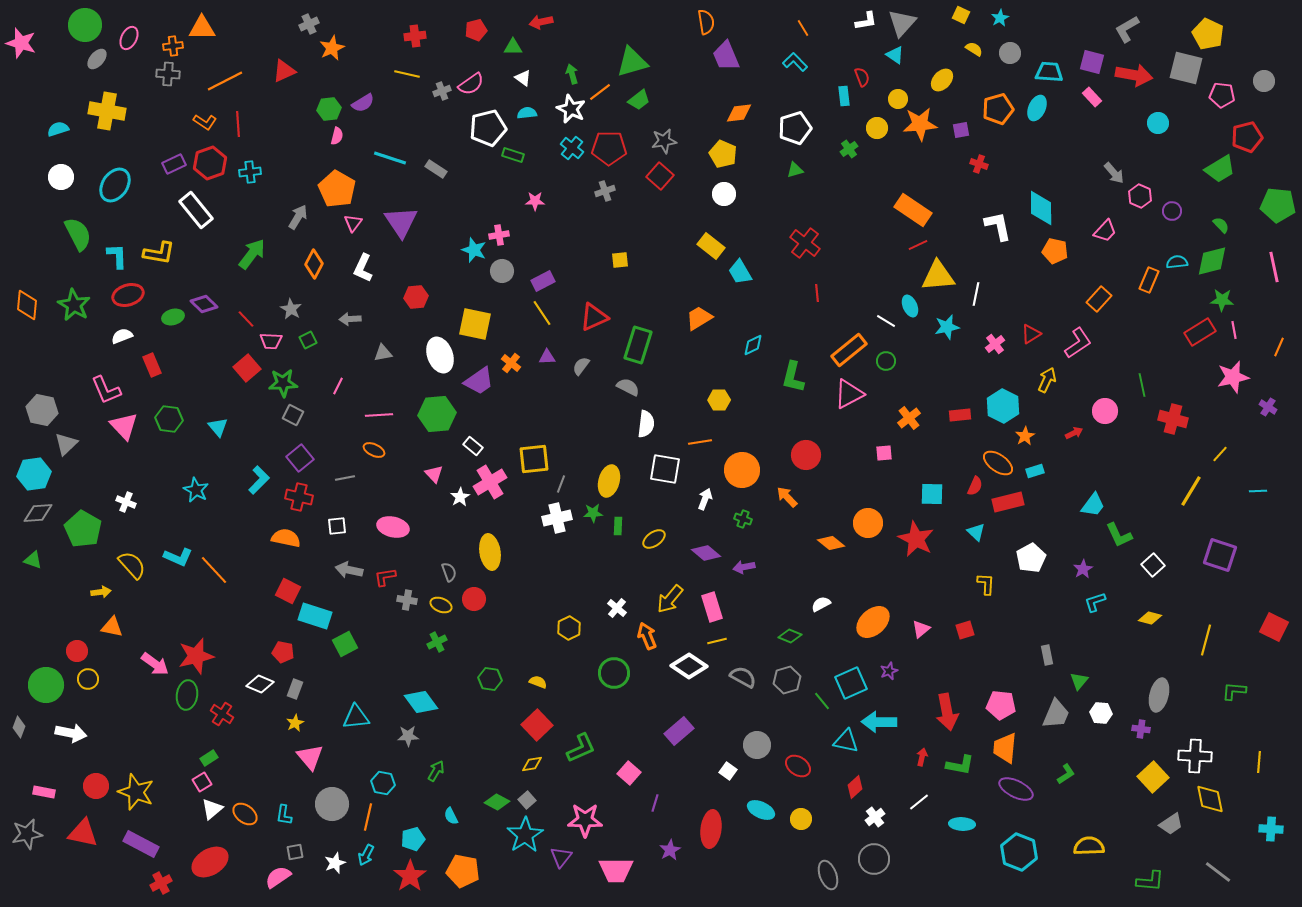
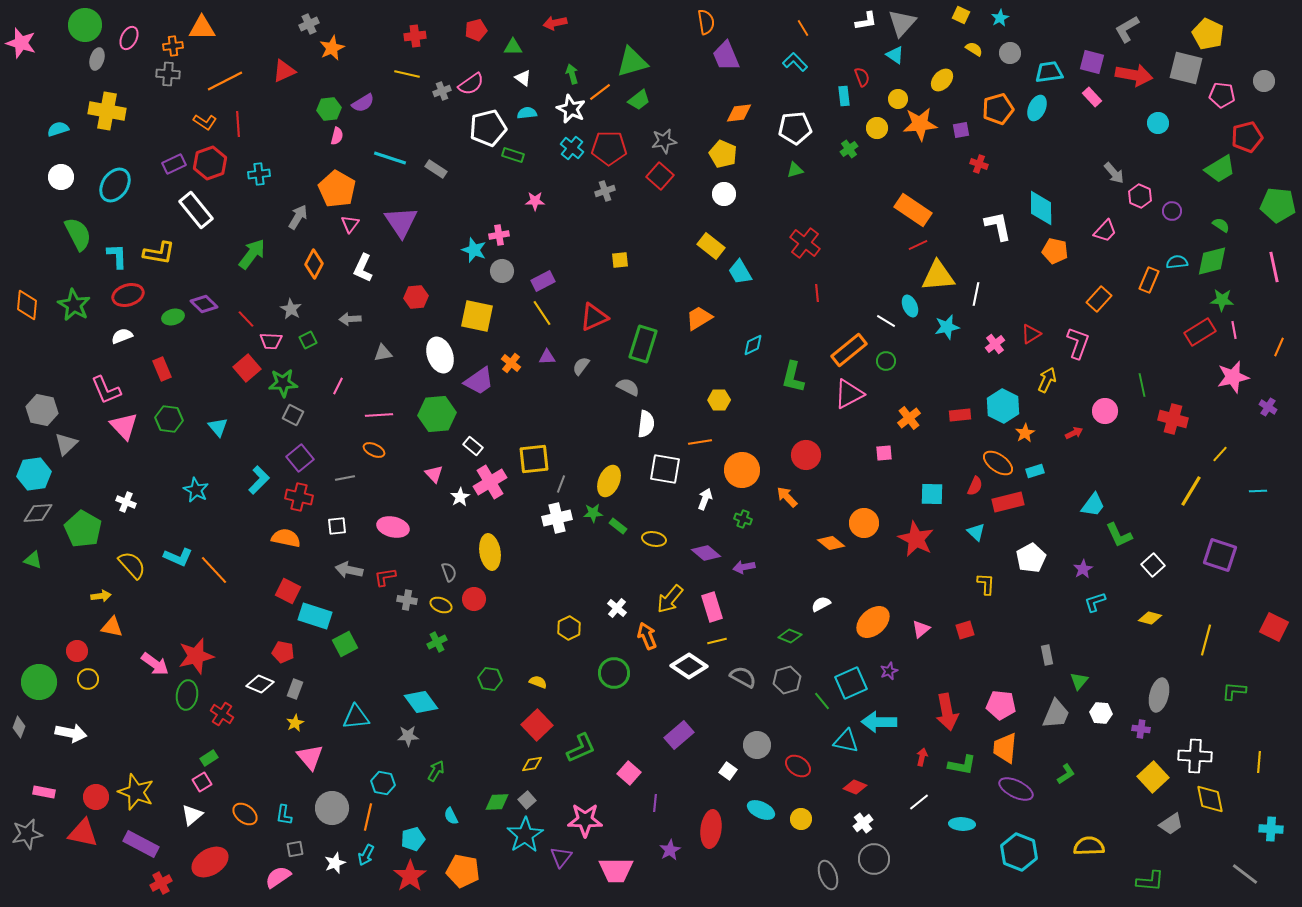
red arrow at (541, 22): moved 14 px right, 1 px down
gray ellipse at (97, 59): rotated 25 degrees counterclockwise
cyan trapezoid at (1049, 72): rotated 12 degrees counterclockwise
white pentagon at (795, 128): rotated 12 degrees clockwise
cyan cross at (250, 172): moved 9 px right, 2 px down
pink triangle at (353, 223): moved 3 px left, 1 px down
green semicircle at (1221, 225): rotated 12 degrees counterclockwise
yellow square at (475, 324): moved 2 px right, 8 px up
pink L-shape at (1078, 343): rotated 36 degrees counterclockwise
green rectangle at (638, 345): moved 5 px right, 1 px up
red rectangle at (152, 365): moved 10 px right, 4 px down
orange star at (1025, 436): moved 3 px up
yellow ellipse at (609, 481): rotated 8 degrees clockwise
orange circle at (868, 523): moved 4 px left
green rectangle at (618, 526): rotated 54 degrees counterclockwise
yellow ellipse at (654, 539): rotated 45 degrees clockwise
yellow arrow at (101, 592): moved 4 px down
green circle at (46, 685): moved 7 px left, 3 px up
purple rectangle at (679, 731): moved 4 px down
green L-shape at (960, 765): moved 2 px right
red circle at (96, 786): moved 11 px down
red diamond at (855, 787): rotated 65 degrees clockwise
green diamond at (497, 802): rotated 30 degrees counterclockwise
purple line at (655, 803): rotated 12 degrees counterclockwise
gray circle at (332, 804): moved 4 px down
white triangle at (212, 809): moved 20 px left, 6 px down
white cross at (875, 817): moved 12 px left, 6 px down
gray square at (295, 852): moved 3 px up
gray line at (1218, 872): moved 27 px right, 2 px down
